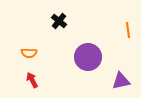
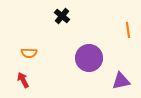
black cross: moved 3 px right, 5 px up
purple circle: moved 1 px right, 1 px down
red arrow: moved 9 px left
